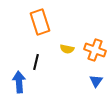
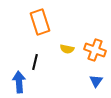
black line: moved 1 px left
